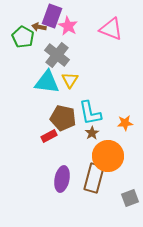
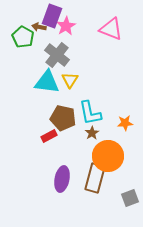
pink star: moved 2 px left; rotated 12 degrees clockwise
brown rectangle: moved 1 px right
